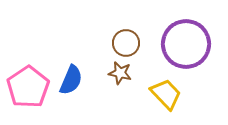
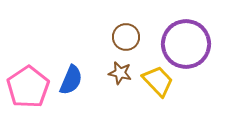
brown circle: moved 6 px up
yellow trapezoid: moved 8 px left, 13 px up
